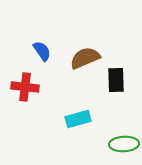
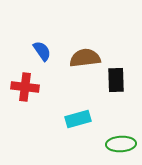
brown semicircle: rotated 16 degrees clockwise
green ellipse: moved 3 px left
